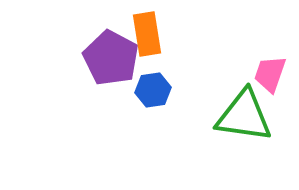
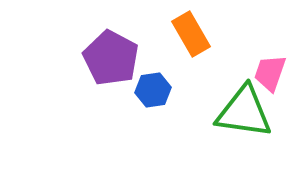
orange rectangle: moved 44 px right; rotated 21 degrees counterclockwise
pink trapezoid: moved 1 px up
green triangle: moved 4 px up
